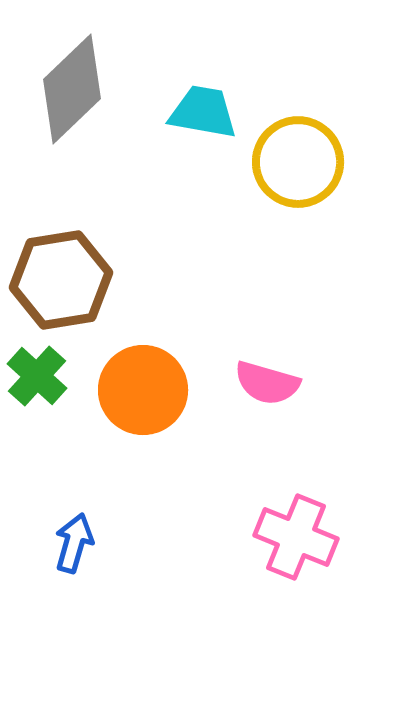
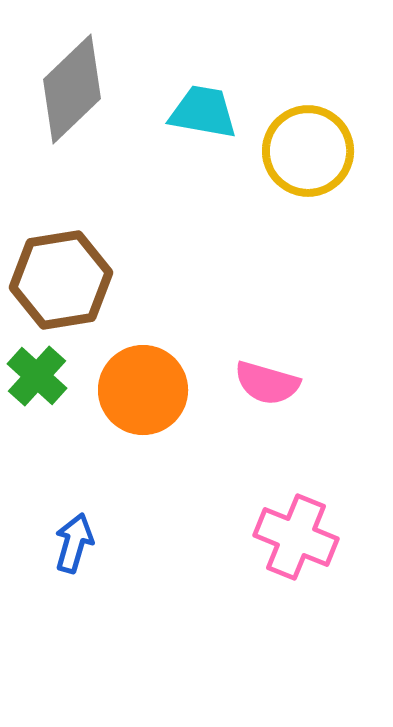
yellow circle: moved 10 px right, 11 px up
